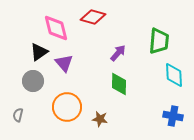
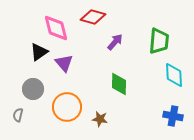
purple arrow: moved 3 px left, 11 px up
gray circle: moved 8 px down
